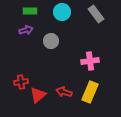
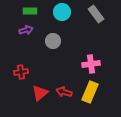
gray circle: moved 2 px right
pink cross: moved 1 px right, 3 px down
red cross: moved 10 px up
red triangle: moved 2 px right, 2 px up
